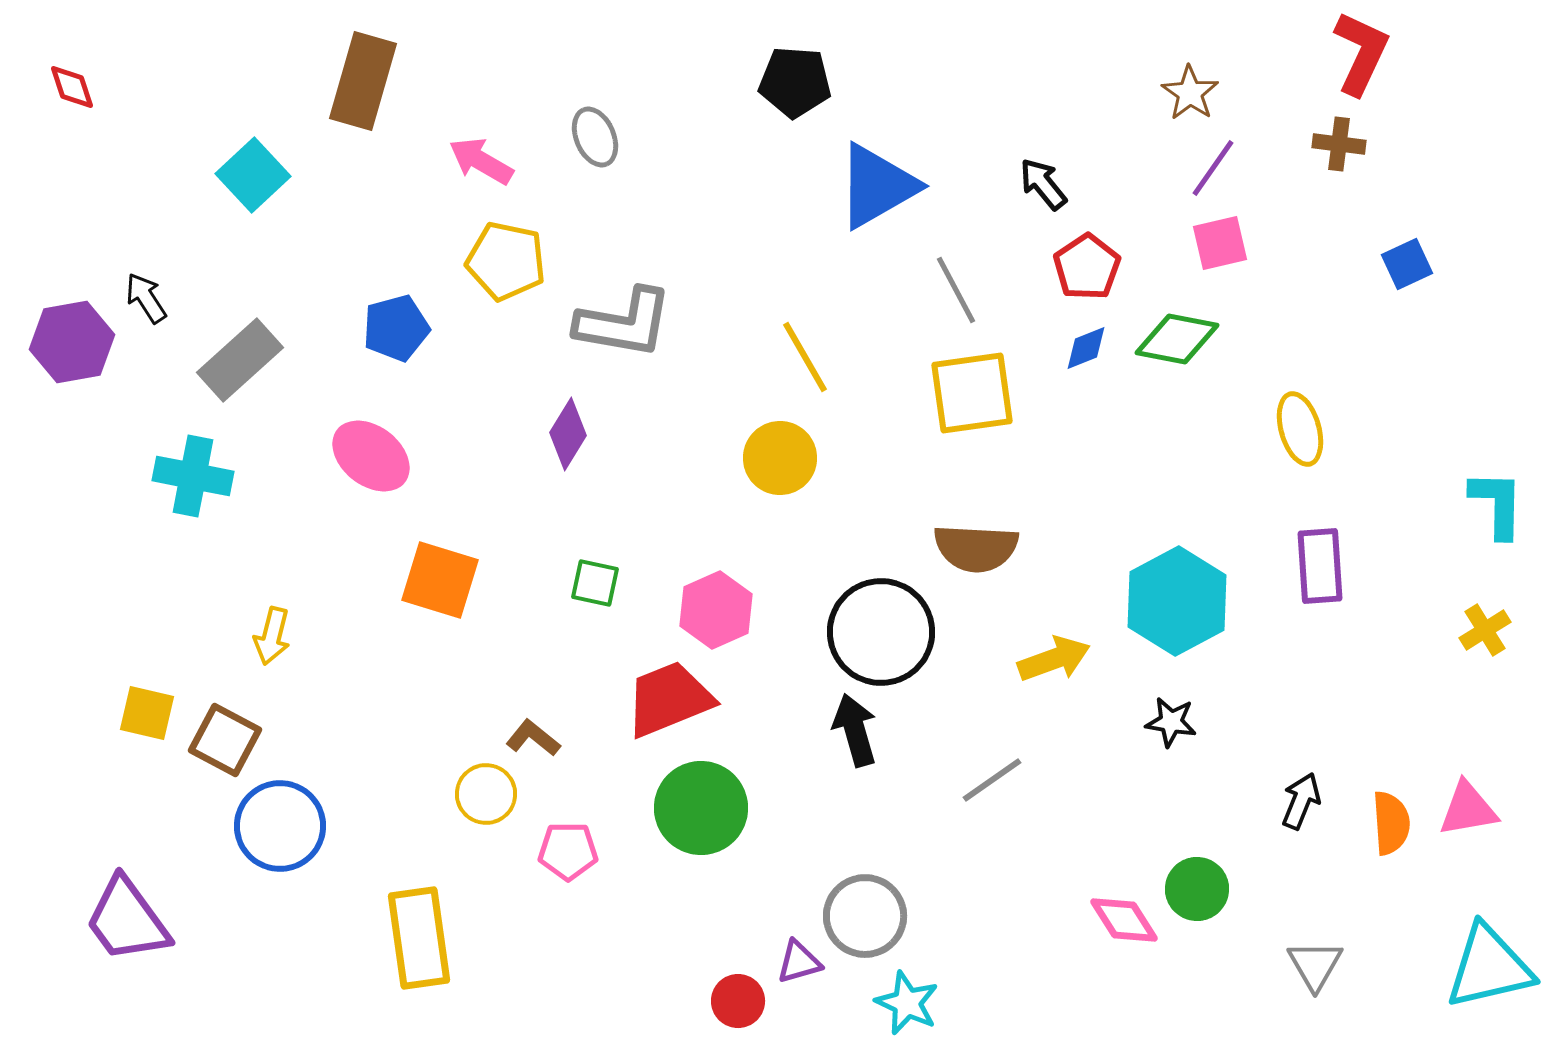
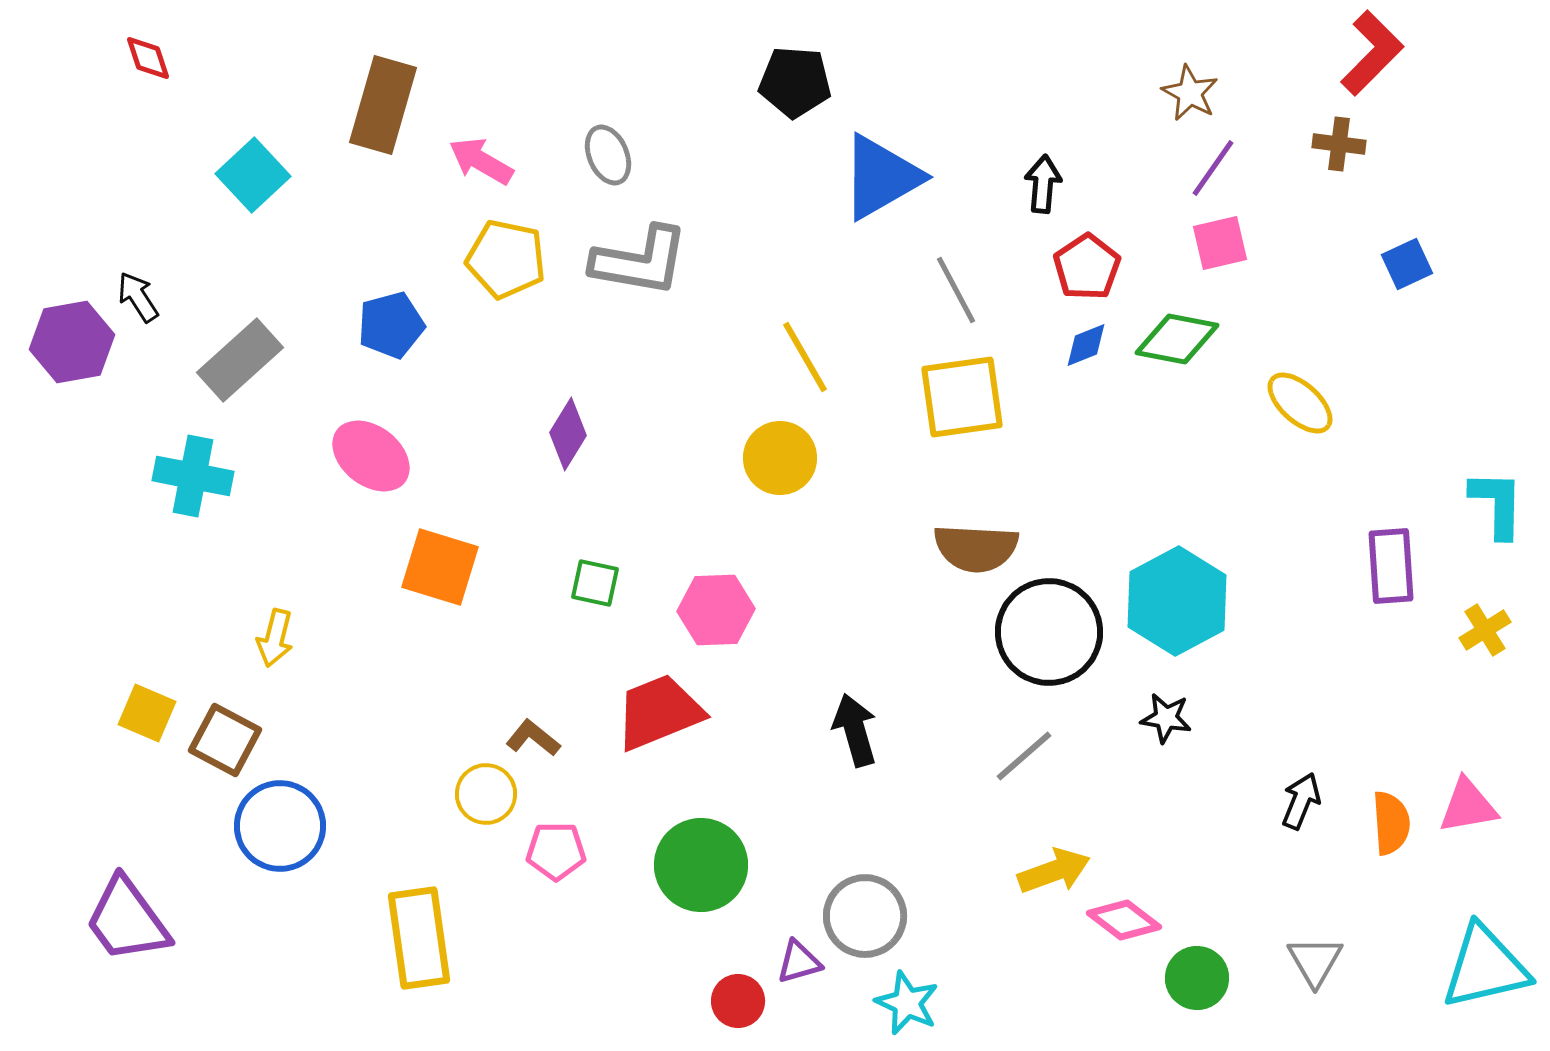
red L-shape at (1361, 53): moved 11 px right; rotated 20 degrees clockwise
brown rectangle at (363, 81): moved 20 px right, 24 px down
red diamond at (72, 87): moved 76 px right, 29 px up
brown star at (1190, 93): rotated 6 degrees counterclockwise
gray ellipse at (595, 137): moved 13 px right, 18 px down
black arrow at (1043, 184): rotated 44 degrees clockwise
blue triangle at (877, 186): moved 4 px right, 9 px up
yellow pentagon at (506, 261): moved 2 px up
black arrow at (146, 298): moved 8 px left, 1 px up
gray L-shape at (624, 323): moved 16 px right, 62 px up
blue pentagon at (396, 328): moved 5 px left, 3 px up
blue diamond at (1086, 348): moved 3 px up
yellow square at (972, 393): moved 10 px left, 4 px down
yellow ellipse at (1300, 429): moved 26 px up; rotated 32 degrees counterclockwise
purple rectangle at (1320, 566): moved 71 px right
orange square at (440, 580): moved 13 px up
pink hexagon at (716, 610): rotated 22 degrees clockwise
black circle at (881, 632): moved 168 px right
yellow arrow at (272, 636): moved 3 px right, 2 px down
yellow arrow at (1054, 659): moved 212 px down
red trapezoid at (669, 699): moved 10 px left, 13 px down
yellow square at (147, 713): rotated 10 degrees clockwise
black star at (1171, 722): moved 5 px left, 4 px up
gray line at (992, 780): moved 32 px right, 24 px up; rotated 6 degrees counterclockwise
green circle at (701, 808): moved 57 px down
pink triangle at (1468, 809): moved 3 px up
pink pentagon at (568, 851): moved 12 px left
green circle at (1197, 889): moved 89 px down
pink diamond at (1124, 920): rotated 20 degrees counterclockwise
gray triangle at (1315, 965): moved 4 px up
cyan triangle at (1489, 967): moved 4 px left
